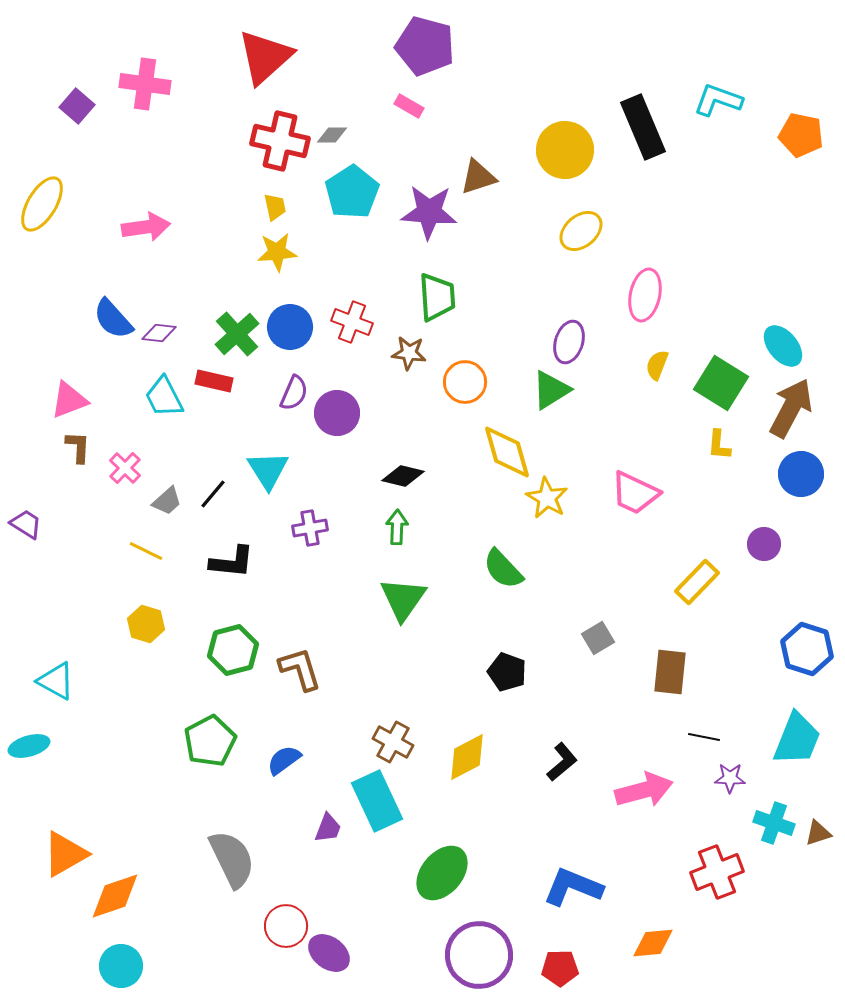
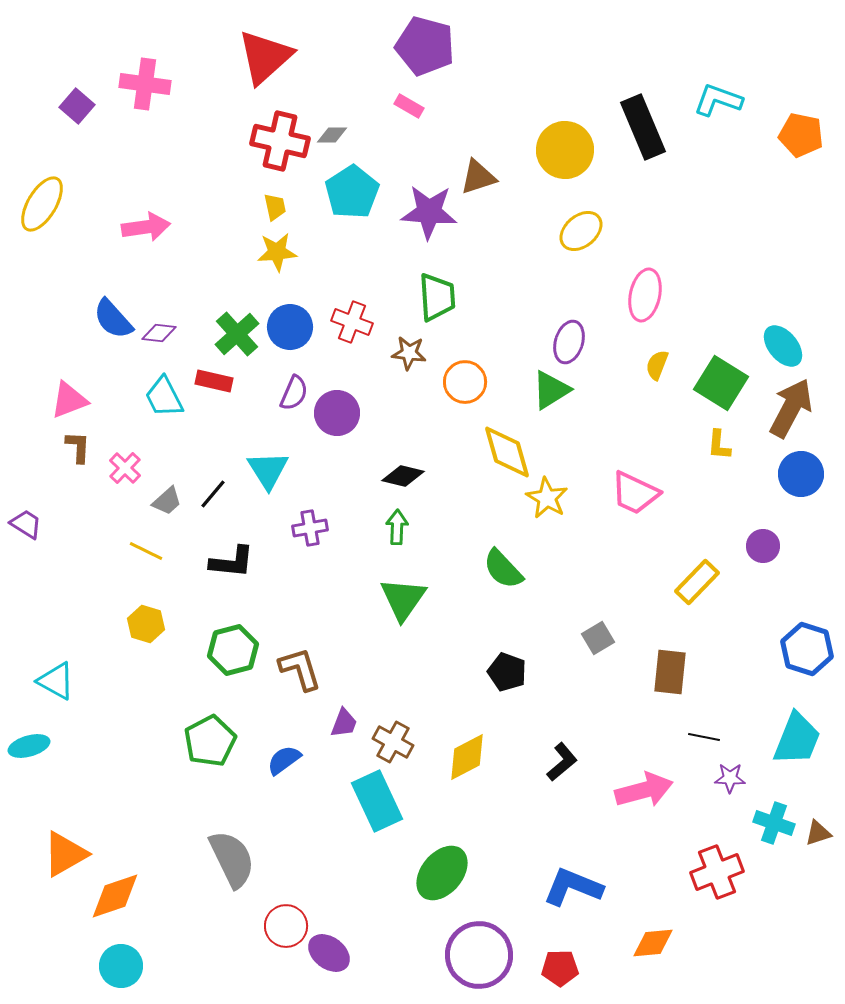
purple circle at (764, 544): moved 1 px left, 2 px down
purple trapezoid at (328, 828): moved 16 px right, 105 px up
